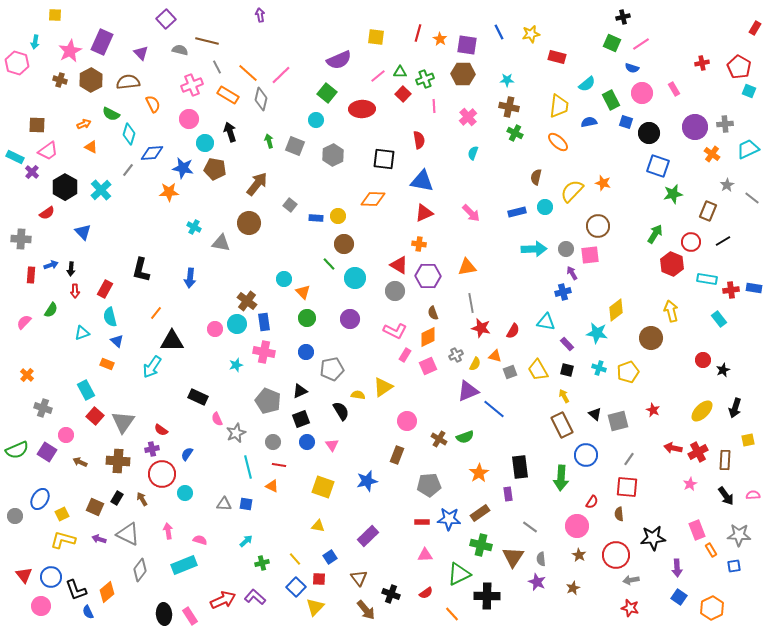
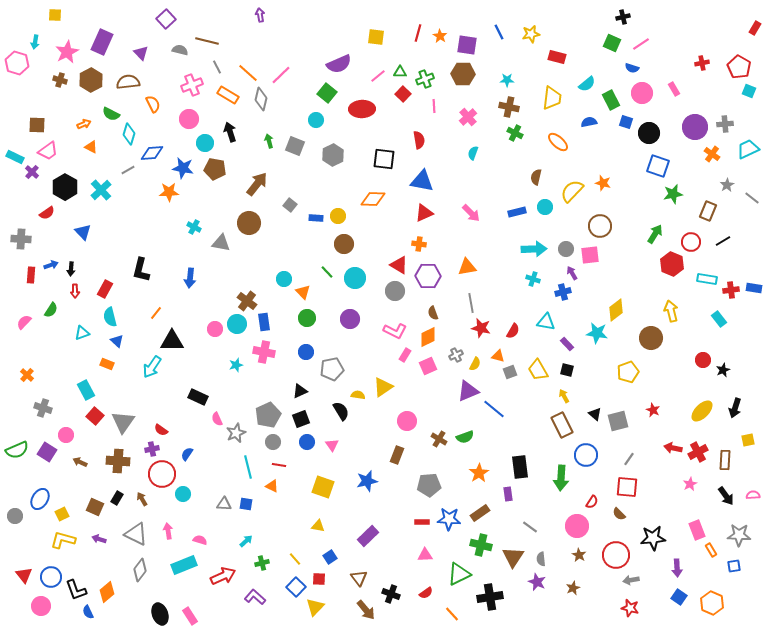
orange star at (440, 39): moved 3 px up
pink star at (70, 51): moved 3 px left, 1 px down
purple semicircle at (339, 60): moved 4 px down
yellow trapezoid at (559, 106): moved 7 px left, 8 px up
gray line at (128, 170): rotated 24 degrees clockwise
brown circle at (598, 226): moved 2 px right
green line at (329, 264): moved 2 px left, 8 px down
orange triangle at (495, 356): moved 3 px right
cyan cross at (599, 368): moved 66 px left, 89 px up
gray pentagon at (268, 401): moved 14 px down; rotated 25 degrees clockwise
cyan circle at (185, 493): moved 2 px left, 1 px down
brown semicircle at (619, 514): rotated 40 degrees counterclockwise
gray triangle at (128, 534): moved 8 px right
black cross at (487, 596): moved 3 px right, 1 px down; rotated 10 degrees counterclockwise
red arrow at (223, 600): moved 24 px up
orange hexagon at (712, 608): moved 5 px up; rotated 10 degrees counterclockwise
black ellipse at (164, 614): moved 4 px left; rotated 15 degrees counterclockwise
